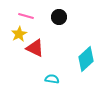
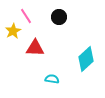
pink line: rotated 42 degrees clockwise
yellow star: moved 6 px left, 3 px up
red triangle: rotated 24 degrees counterclockwise
